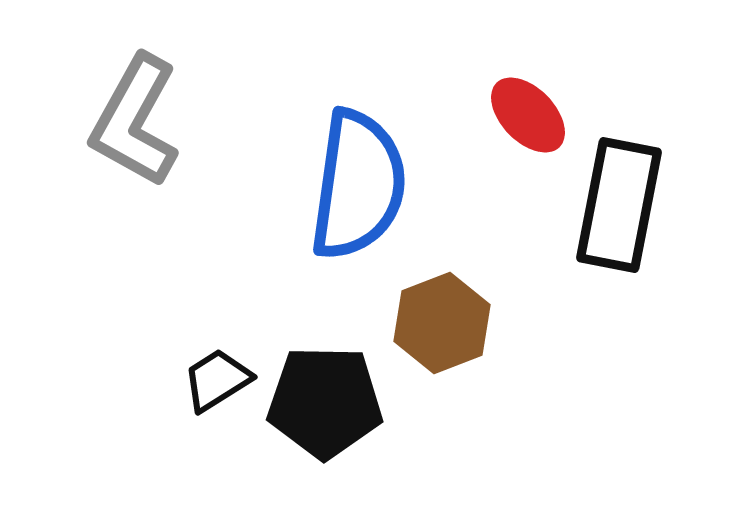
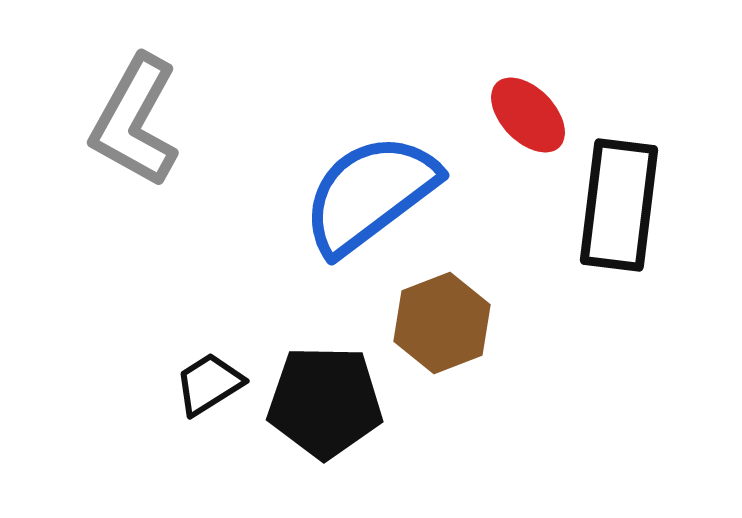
blue semicircle: moved 12 px right, 9 px down; rotated 135 degrees counterclockwise
black rectangle: rotated 4 degrees counterclockwise
black trapezoid: moved 8 px left, 4 px down
